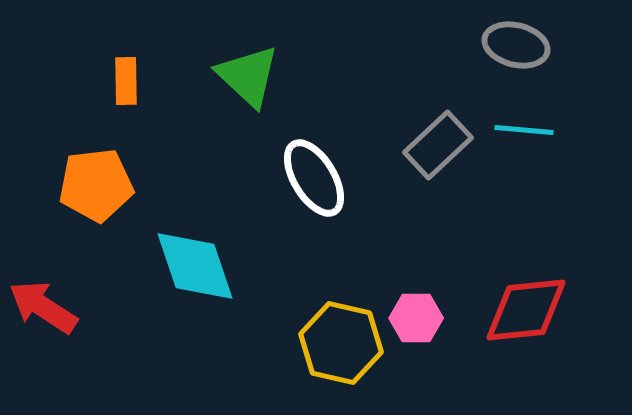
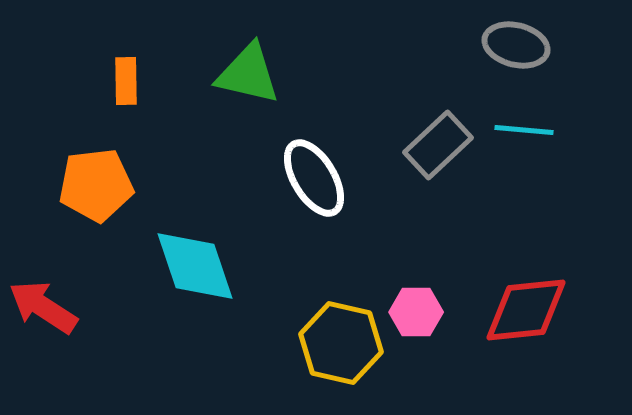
green triangle: moved 2 px up; rotated 30 degrees counterclockwise
pink hexagon: moved 6 px up
